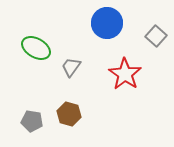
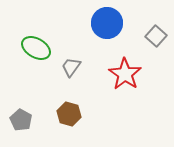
gray pentagon: moved 11 px left, 1 px up; rotated 20 degrees clockwise
